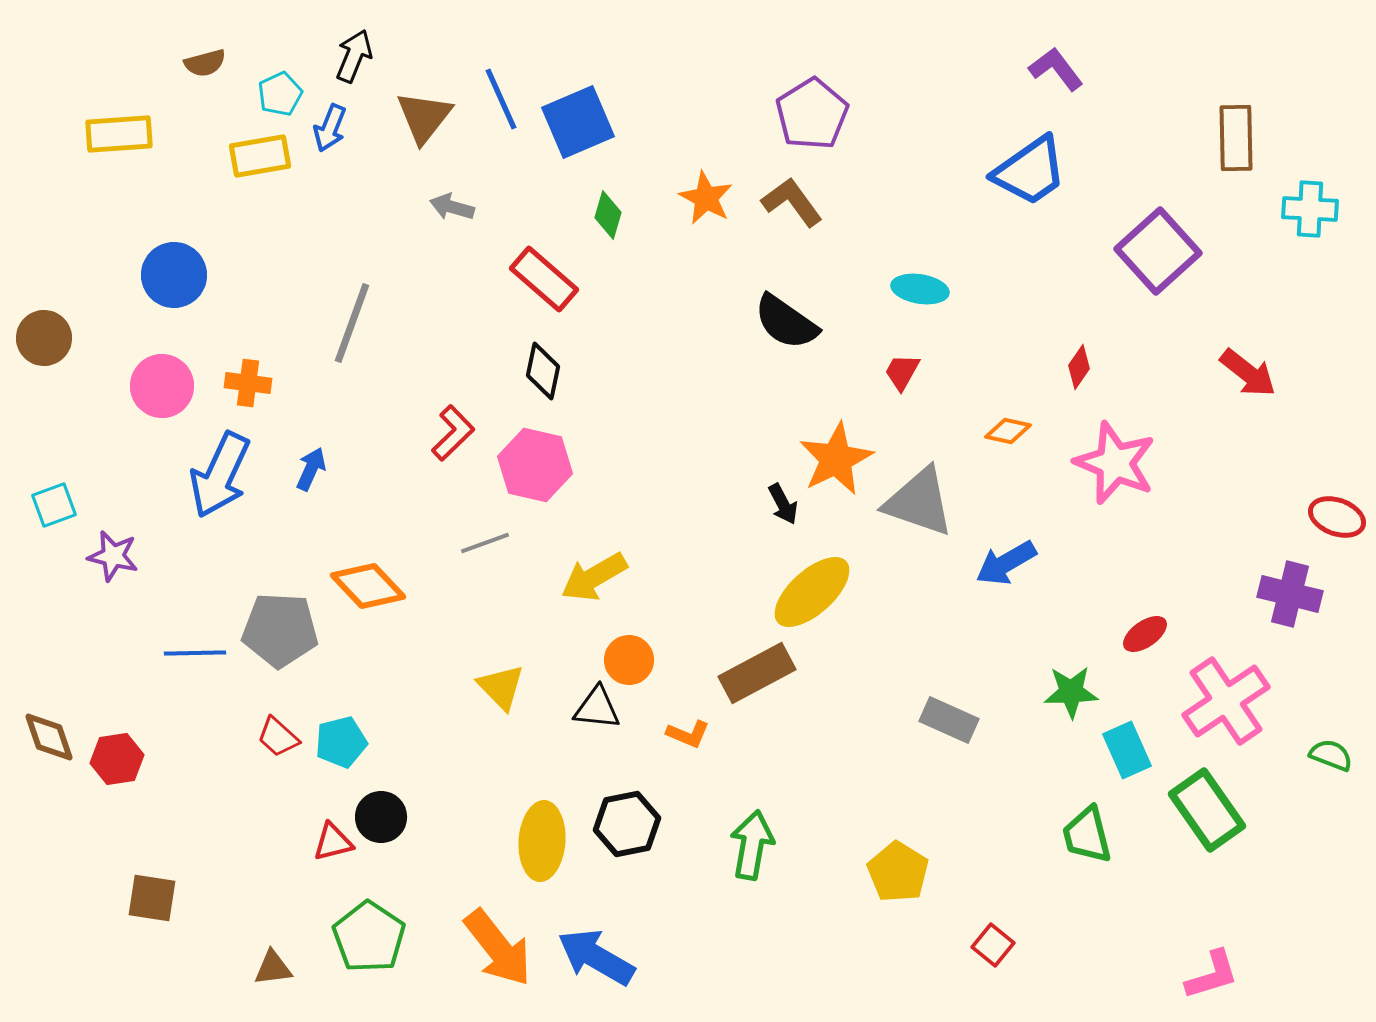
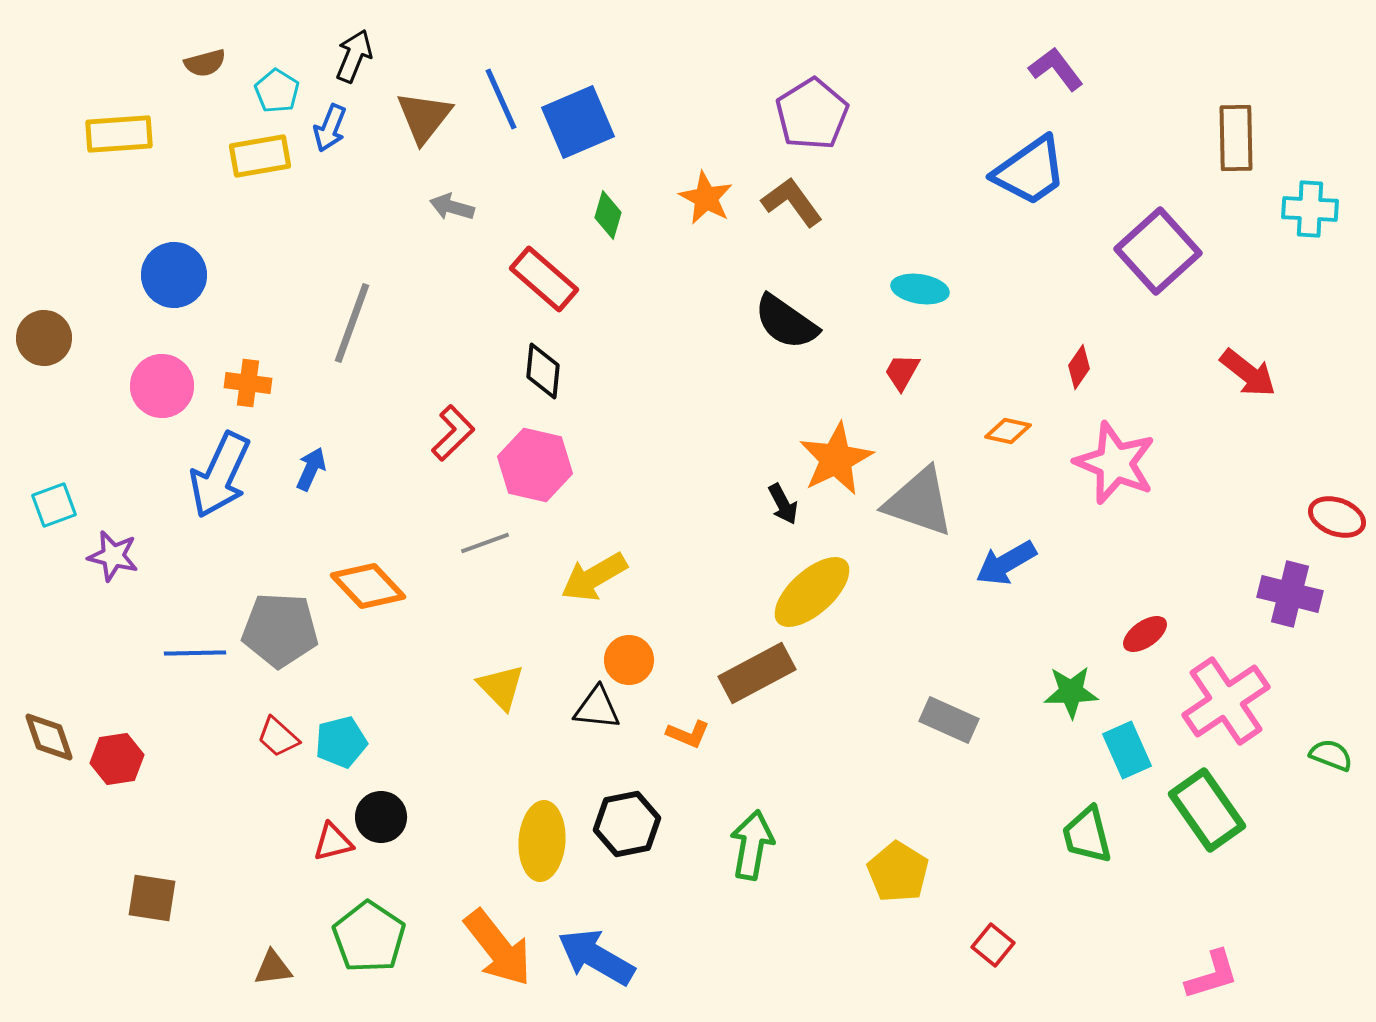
cyan pentagon at (280, 94): moved 3 px left, 3 px up; rotated 15 degrees counterclockwise
black diamond at (543, 371): rotated 6 degrees counterclockwise
